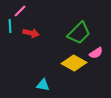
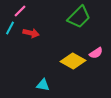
cyan line: moved 2 px down; rotated 32 degrees clockwise
green trapezoid: moved 16 px up
yellow diamond: moved 1 px left, 2 px up
